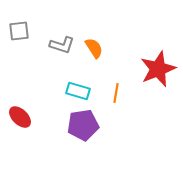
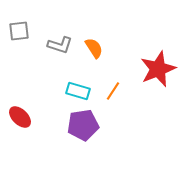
gray L-shape: moved 2 px left
orange line: moved 3 px left, 2 px up; rotated 24 degrees clockwise
